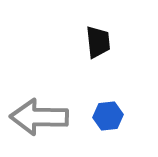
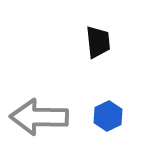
blue hexagon: rotated 20 degrees counterclockwise
